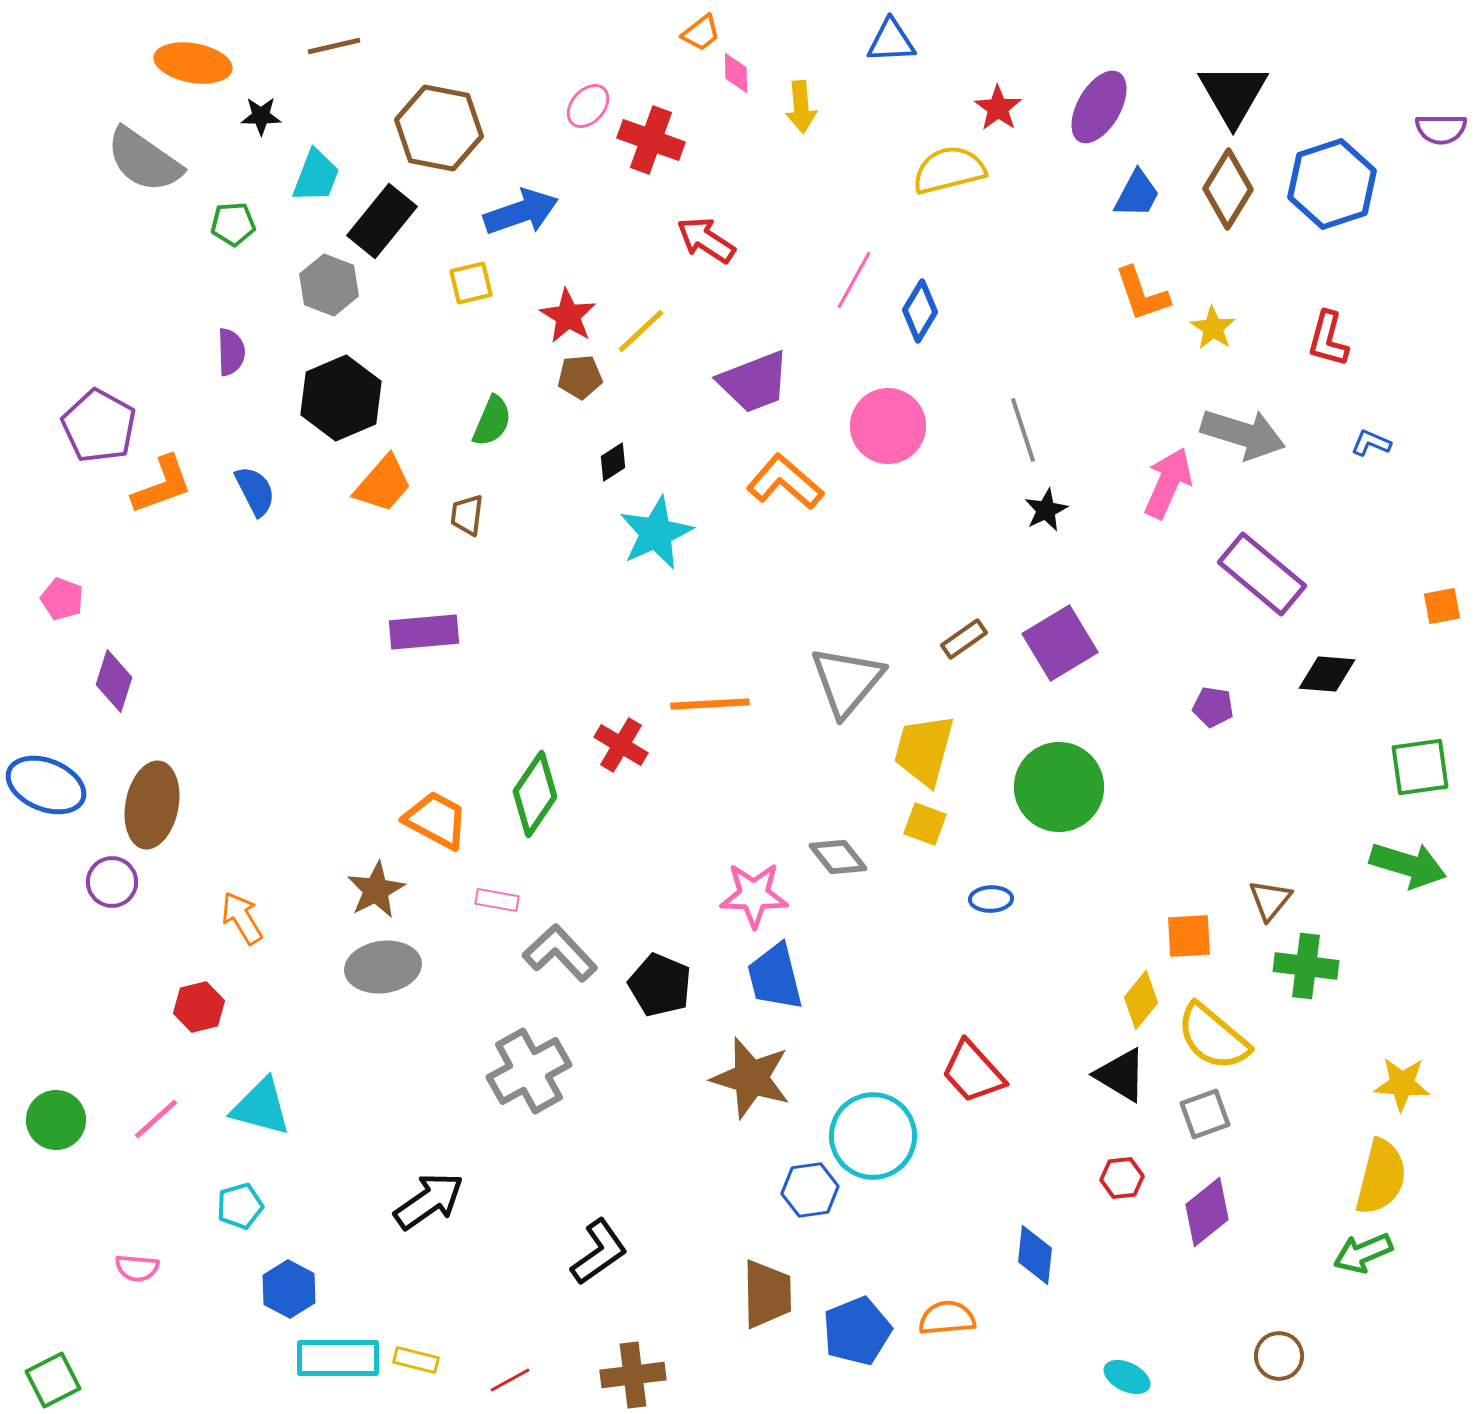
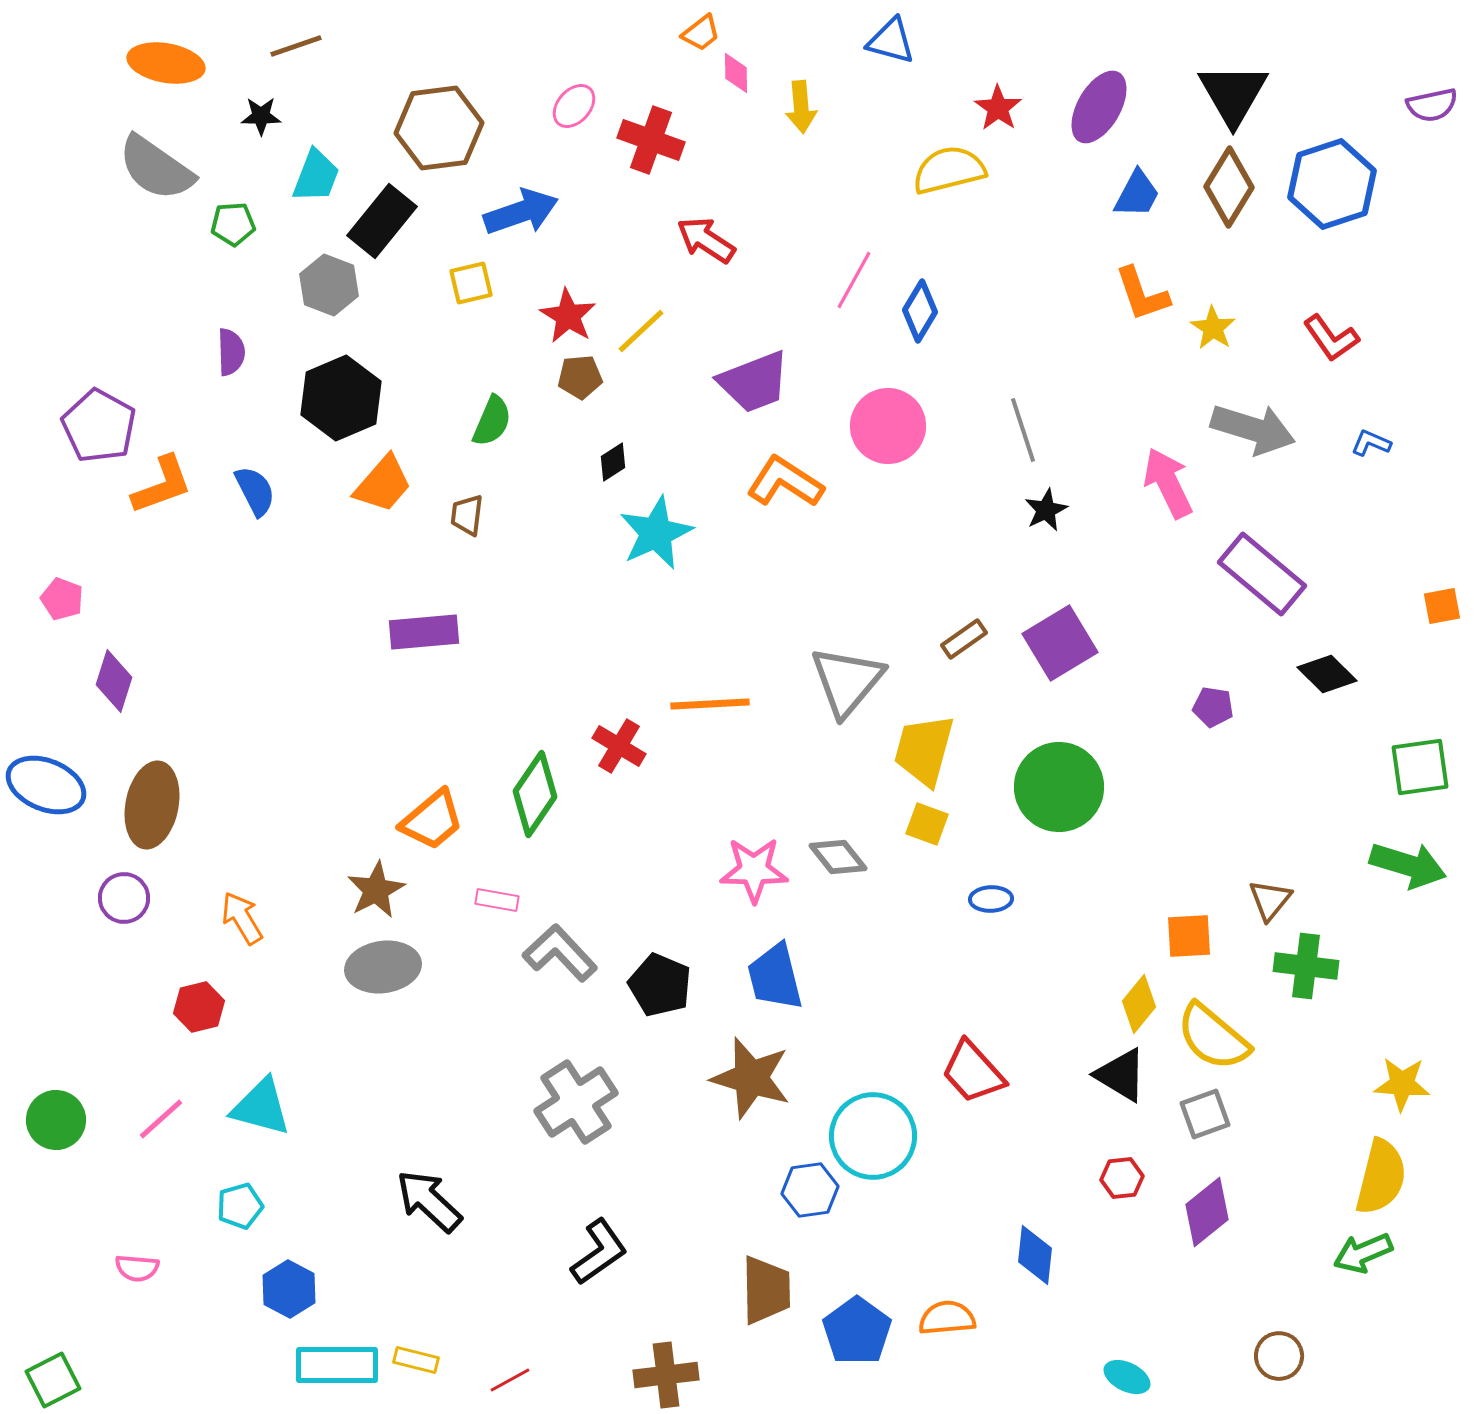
blue triangle at (891, 41): rotated 18 degrees clockwise
brown line at (334, 46): moved 38 px left; rotated 6 degrees counterclockwise
orange ellipse at (193, 63): moved 27 px left
pink ellipse at (588, 106): moved 14 px left
brown hexagon at (439, 128): rotated 18 degrees counterclockwise
purple semicircle at (1441, 129): moved 9 px left, 24 px up; rotated 12 degrees counterclockwise
gray semicircle at (144, 160): moved 12 px right, 8 px down
brown diamond at (1228, 189): moved 1 px right, 2 px up
red L-shape at (1328, 339): moved 3 px right, 1 px up; rotated 50 degrees counterclockwise
gray arrow at (1243, 434): moved 10 px right, 5 px up
orange L-shape at (785, 482): rotated 8 degrees counterclockwise
pink arrow at (1168, 483): rotated 50 degrees counterclockwise
black diamond at (1327, 674): rotated 40 degrees clockwise
red cross at (621, 745): moved 2 px left, 1 px down
orange trapezoid at (436, 820): moved 4 px left; rotated 112 degrees clockwise
yellow square at (925, 824): moved 2 px right
purple circle at (112, 882): moved 12 px right, 16 px down
pink star at (754, 895): moved 25 px up
yellow diamond at (1141, 1000): moved 2 px left, 4 px down
gray cross at (529, 1071): moved 47 px right, 31 px down; rotated 4 degrees counterclockwise
pink line at (156, 1119): moved 5 px right
black arrow at (429, 1201): rotated 102 degrees counterclockwise
brown trapezoid at (767, 1294): moved 1 px left, 4 px up
blue pentagon at (857, 1331): rotated 14 degrees counterclockwise
cyan rectangle at (338, 1358): moved 1 px left, 7 px down
brown cross at (633, 1375): moved 33 px right
